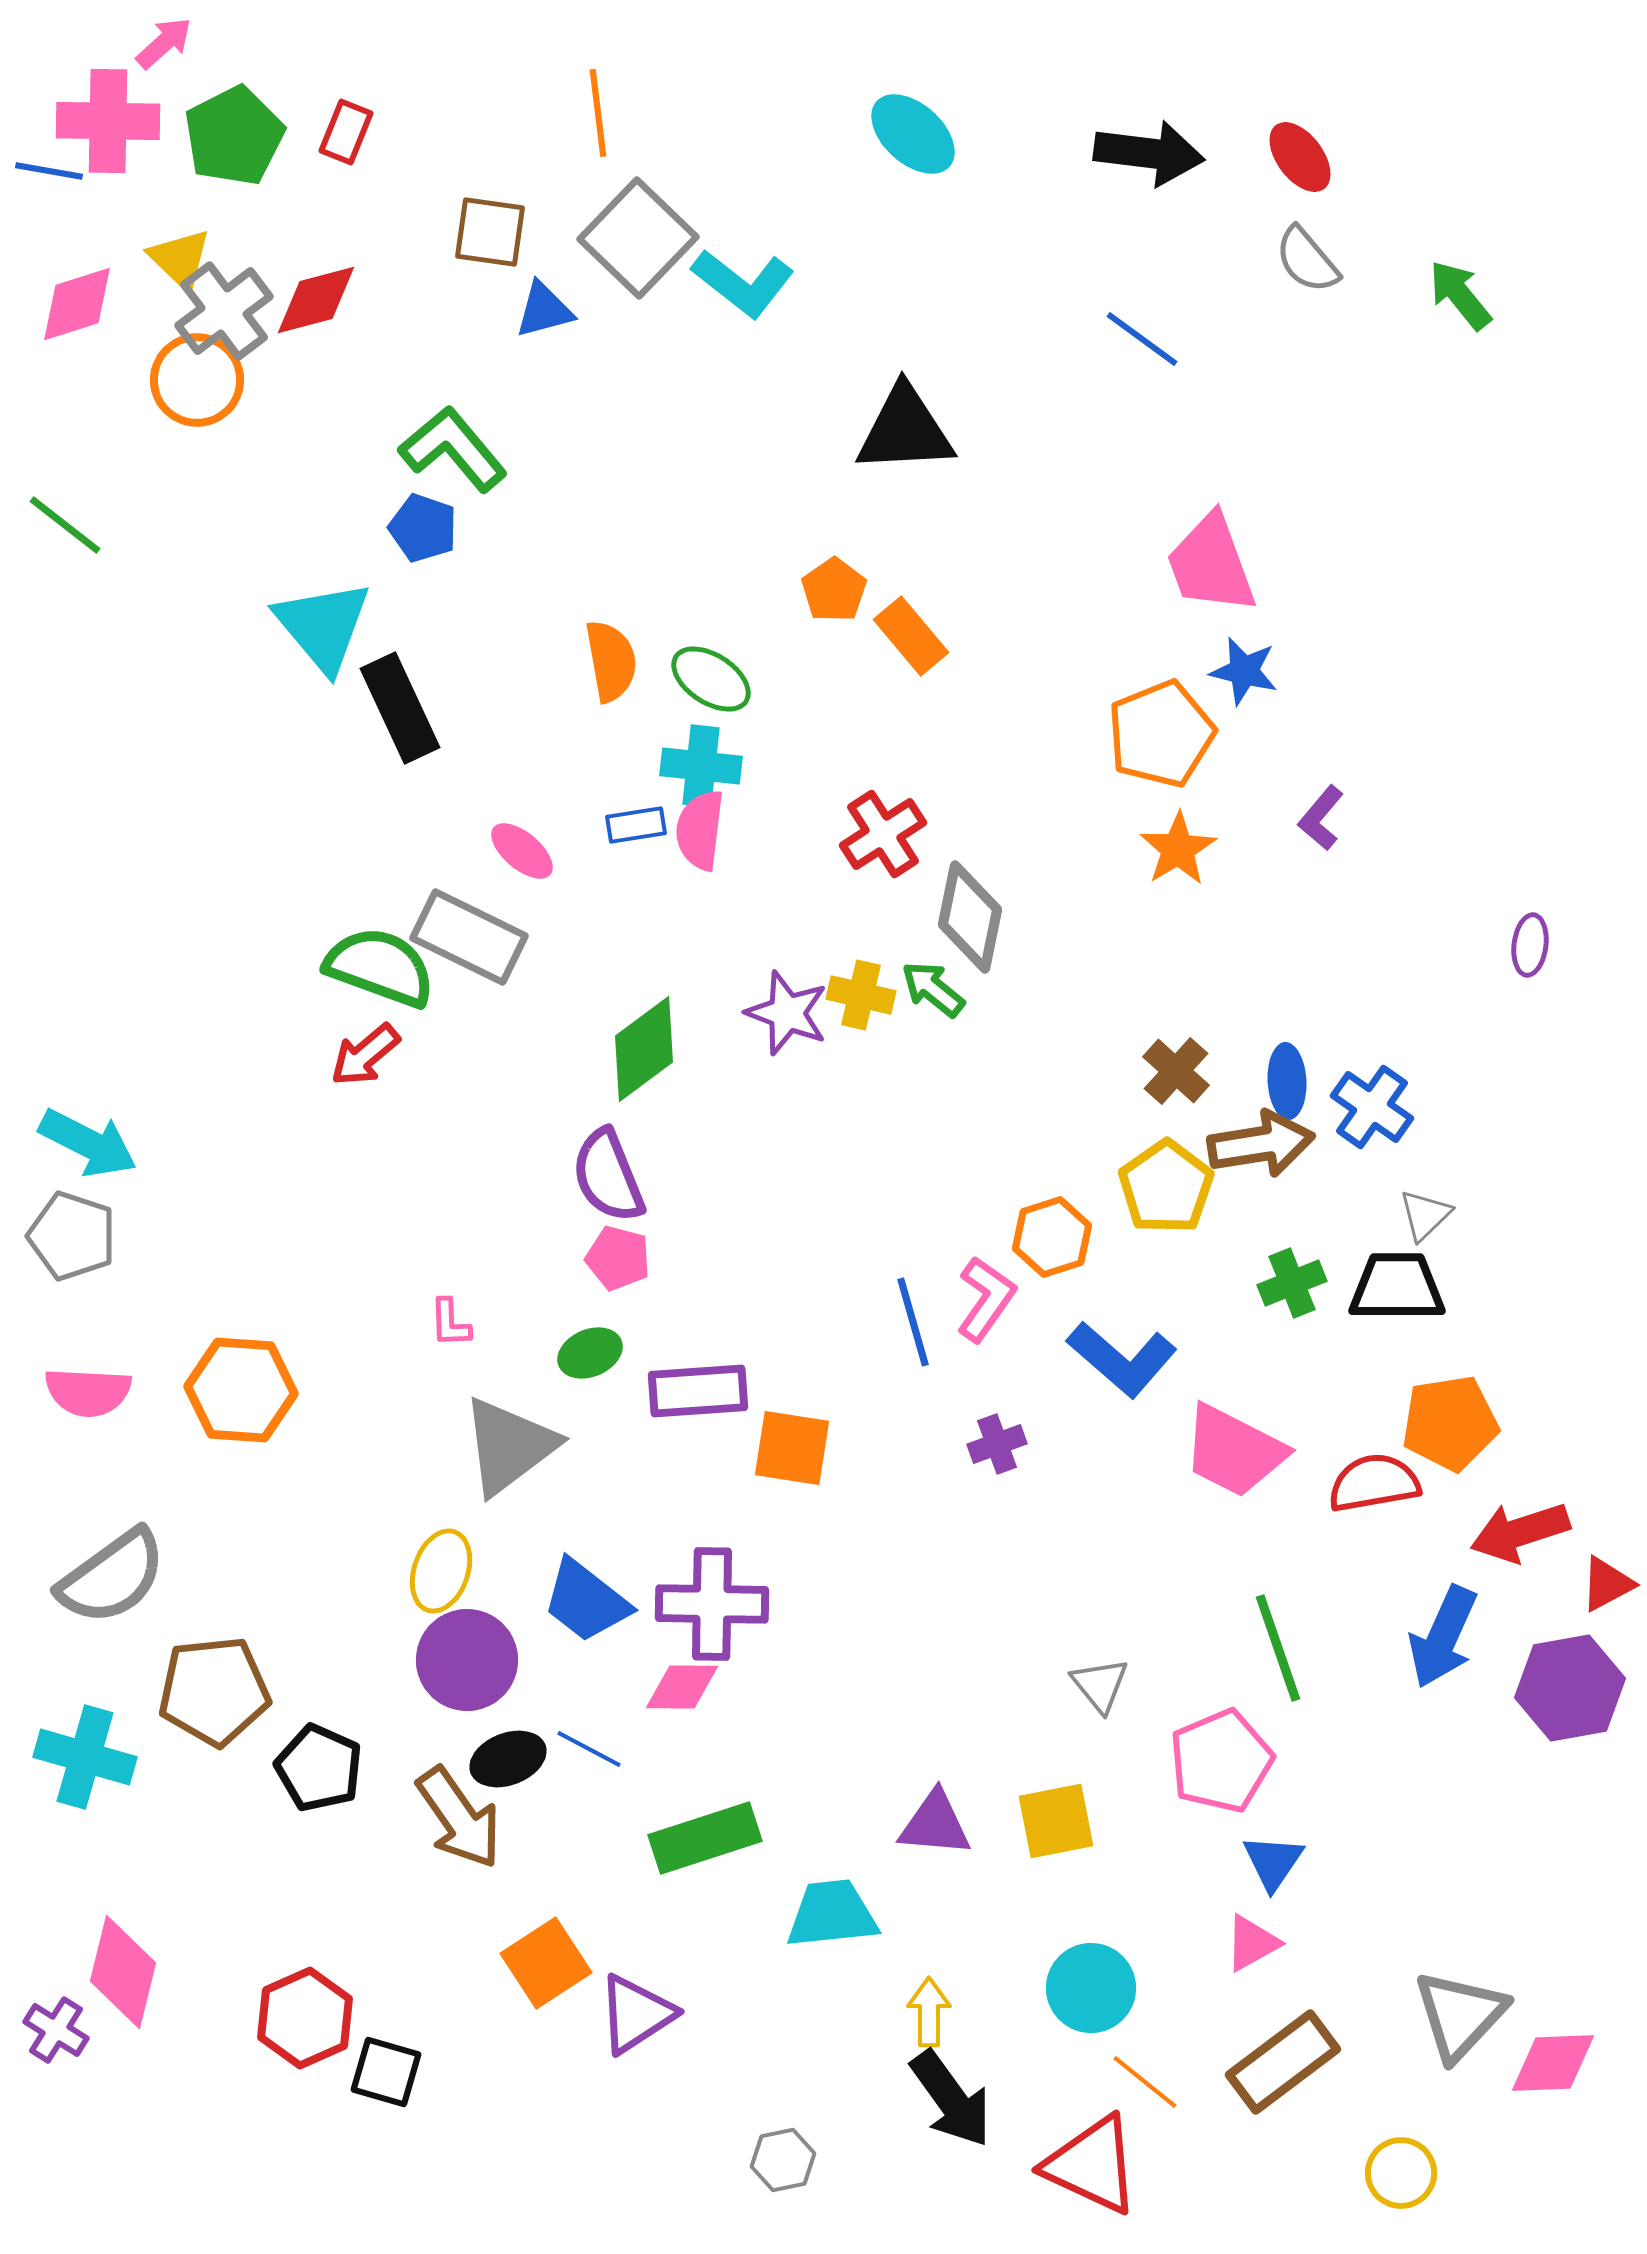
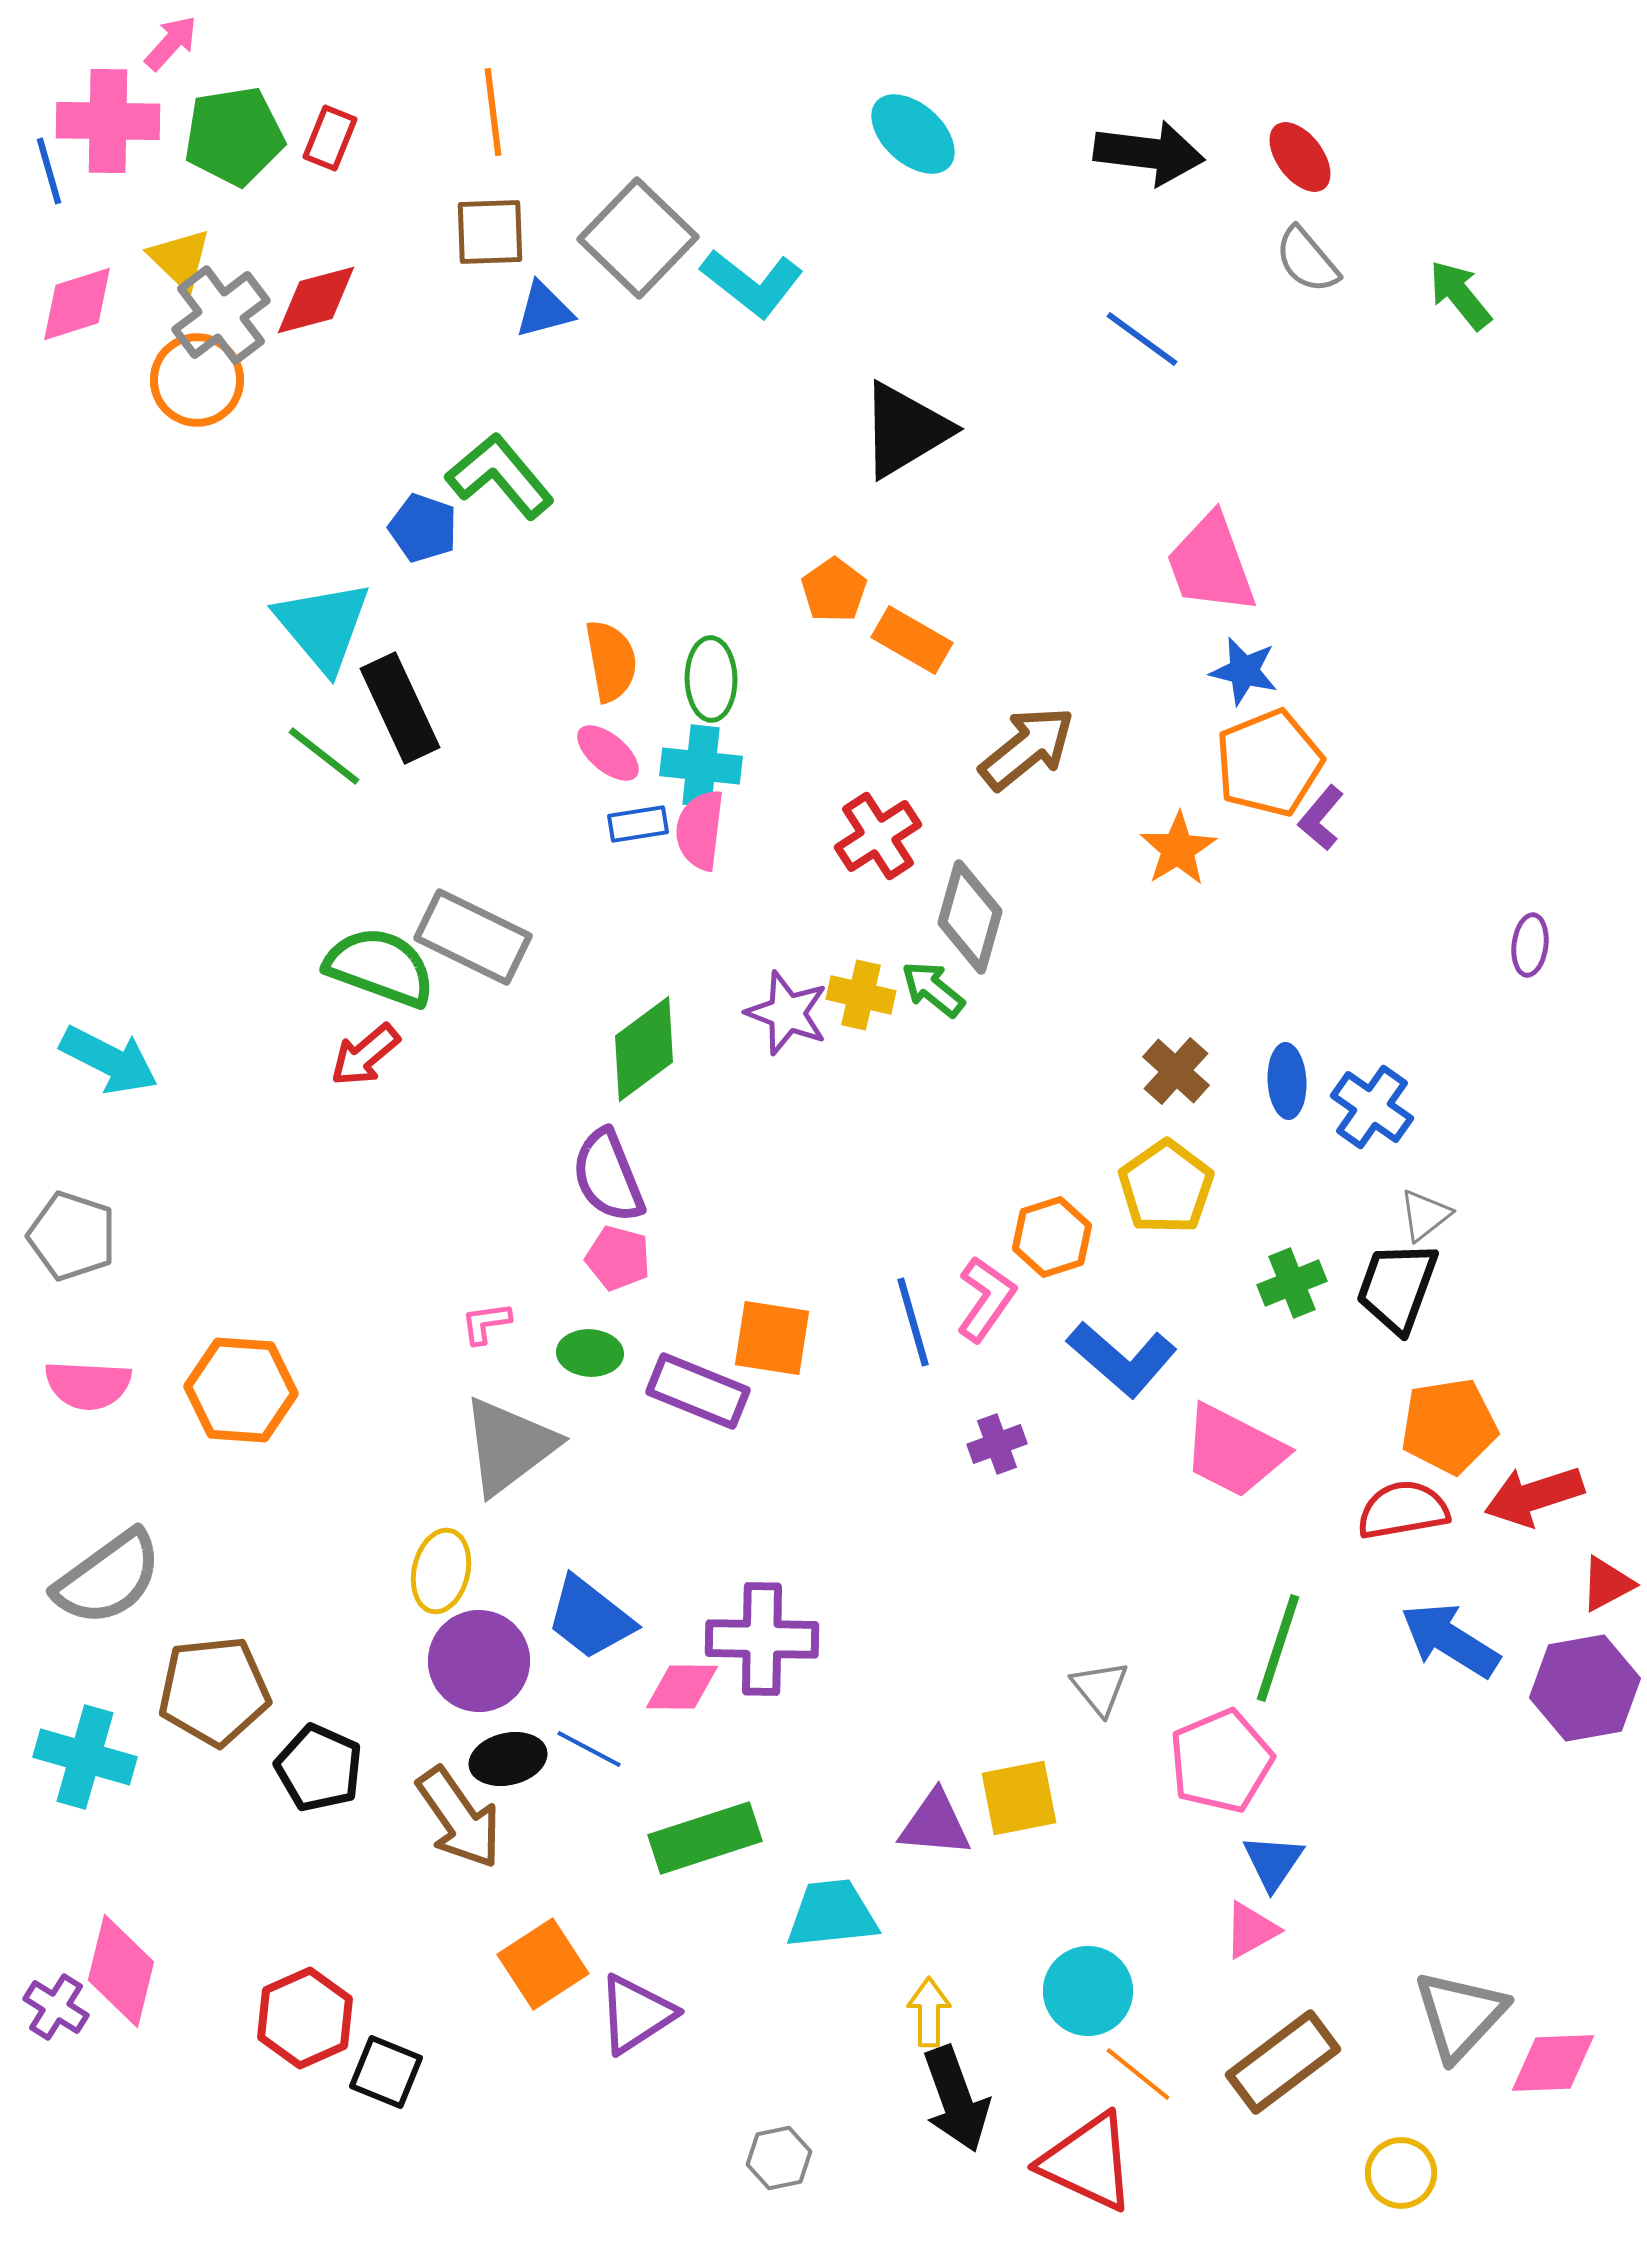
pink arrow at (164, 43): moved 7 px right; rotated 6 degrees counterclockwise
orange line at (598, 113): moved 105 px left, 1 px up
red rectangle at (346, 132): moved 16 px left, 6 px down
green pentagon at (234, 136): rotated 18 degrees clockwise
blue line at (49, 171): rotated 64 degrees clockwise
brown square at (490, 232): rotated 10 degrees counterclockwise
cyan L-shape at (743, 283): moved 9 px right
gray cross at (224, 311): moved 3 px left, 4 px down
black triangle at (905, 430): rotated 28 degrees counterclockwise
green L-shape at (453, 449): moved 47 px right, 27 px down
green line at (65, 525): moved 259 px right, 231 px down
orange rectangle at (911, 636): moved 1 px right, 4 px down; rotated 20 degrees counterclockwise
green ellipse at (711, 679): rotated 56 degrees clockwise
orange pentagon at (1161, 734): moved 108 px right, 29 px down
blue rectangle at (636, 825): moved 2 px right, 1 px up
red cross at (883, 834): moved 5 px left, 2 px down
pink ellipse at (522, 851): moved 86 px right, 98 px up
gray diamond at (970, 917): rotated 4 degrees clockwise
gray rectangle at (469, 937): moved 4 px right
cyan arrow at (88, 1143): moved 21 px right, 83 px up
brown arrow at (1261, 1144): moved 234 px left, 396 px up; rotated 30 degrees counterclockwise
gray triangle at (1425, 1215): rotated 6 degrees clockwise
black trapezoid at (1397, 1287): rotated 70 degrees counterclockwise
pink L-shape at (450, 1323): moved 36 px right; rotated 84 degrees clockwise
green ellipse at (590, 1353): rotated 26 degrees clockwise
purple rectangle at (698, 1391): rotated 26 degrees clockwise
pink semicircle at (88, 1392): moved 7 px up
orange pentagon at (1450, 1423): moved 1 px left, 3 px down
orange square at (792, 1448): moved 20 px left, 110 px up
red semicircle at (1374, 1483): moved 29 px right, 27 px down
red arrow at (1520, 1532): moved 14 px right, 36 px up
yellow ellipse at (441, 1571): rotated 6 degrees counterclockwise
gray semicircle at (112, 1577): moved 4 px left, 1 px down
blue trapezoid at (586, 1601): moved 4 px right, 17 px down
purple cross at (712, 1604): moved 50 px right, 35 px down
blue arrow at (1443, 1637): moved 7 px right, 3 px down; rotated 98 degrees clockwise
green line at (1278, 1648): rotated 37 degrees clockwise
purple circle at (467, 1660): moved 12 px right, 1 px down
gray triangle at (1100, 1685): moved 3 px down
purple hexagon at (1570, 1688): moved 15 px right
black ellipse at (508, 1759): rotated 8 degrees clockwise
yellow square at (1056, 1821): moved 37 px left, 23 px up
pink triangle at (1252, 1943): moved 1 px left, 13 px up
orange square at (546, 1963): moved 3 px left, 1 px down
pink diamond at (123, 1972): moved 2 px left, 1 px up
cyan circle at (1091, 1988): moved 3 px left, 3 px down
purple cross at (56, 2030): moved 23 px up
black square at (386, 2072): rotated 6 degrees clockwise
orange line at (1145, 2082): moved 7 px left, 8 px up
black arrow at (951, 2099): moved 5 px right; rotated 16 degrees clockwise
gray hexagon at (783, 2160): moved 4 px left, 2 px up
red triangle at (1092, 2165): moved 4 px left, 3 px up
